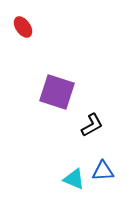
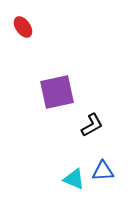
purple square: rotated 30 degrees counterclockwise
